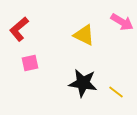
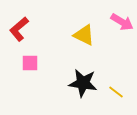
pink square: rotated 12 degrees clockwise
